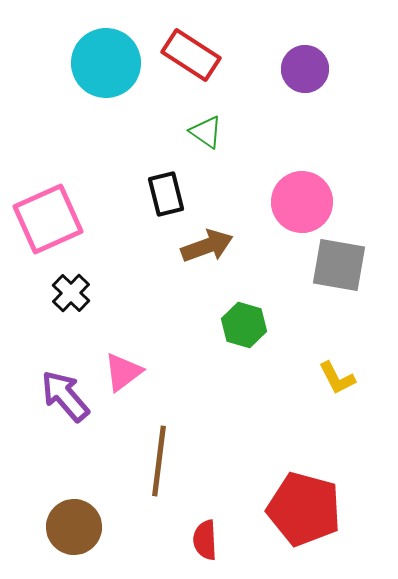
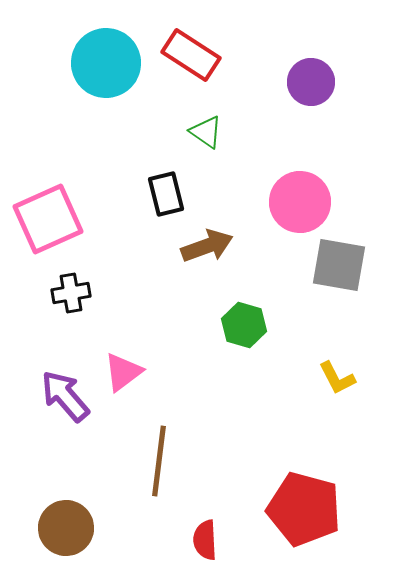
purple circle: moved 6 px right, 13 px down
pink circle: moved 2 px left
black cross: rotated 36 degrees clockwise
brown circle: moved 8 px left, 1 px down
